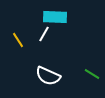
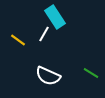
cyan rectangle: rotated 55 degrees clockwise
yellow line: rotated 21 degrees counterclockwise
green line: moved 1 px left, 1 px up
